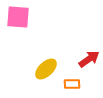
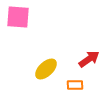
orange rectangle: moved 3 px right, 1 px down
